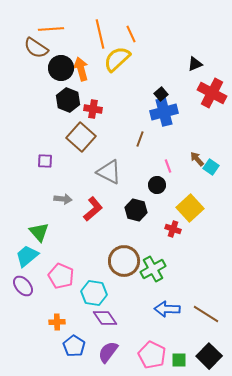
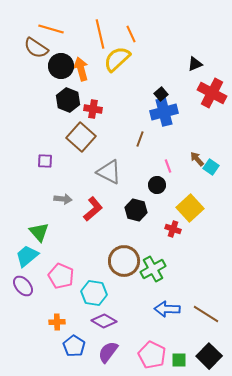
orange line at (51, 29): rotated 20 degrees clockwise
black circle at (61, 68): moved 2 px up
purple diamond at (105, 318): moved 1 px left, 3 px down; rotated 25 degrees counterclockwise
